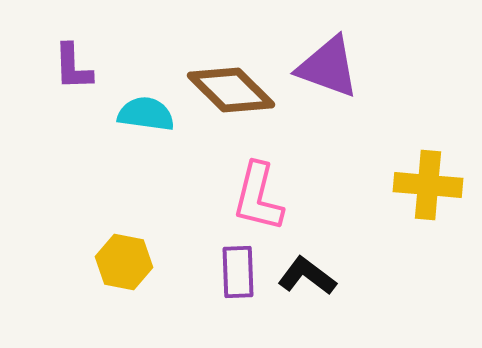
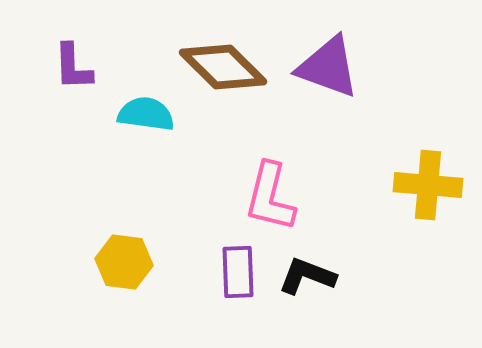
brown diamond: moved 8 px left, 23 px up
pink L-shape: moved 12 px right
yellow hexagon: rotated 4 degrees counterclockwise
black L-shape: rotated 16 degrees counterclockwise
